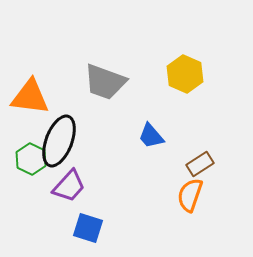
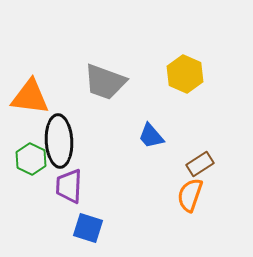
black ellipse: rotated 24 degrees counterclockwise
purple trapezoid: rotated 141 degrees clockwise
